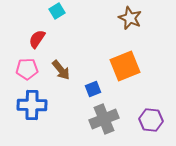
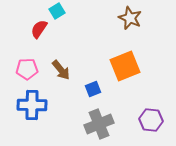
red semicircle: moved 2 px right, 10 px up
gray cross: moved 5 px left, 5 px down
